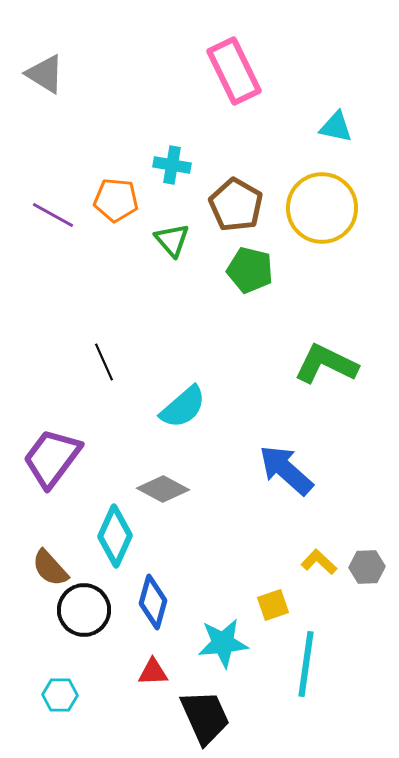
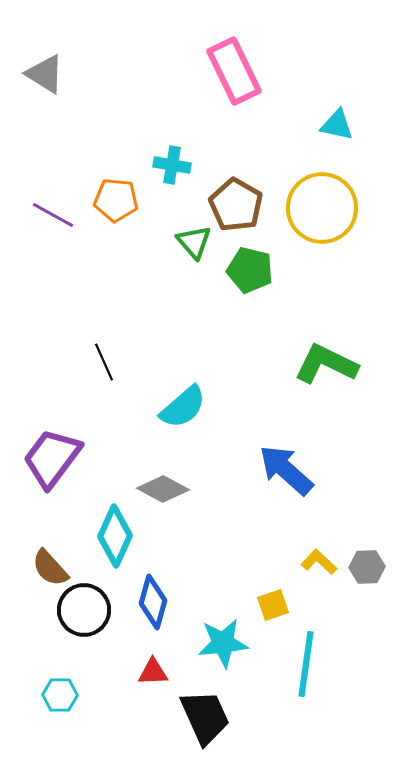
cyan triangle: moved 1 px right, 2 px up
green triangle: moved 22 px right, 2 px down
